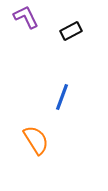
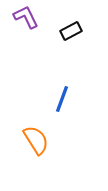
blue line: moved 2 px down
